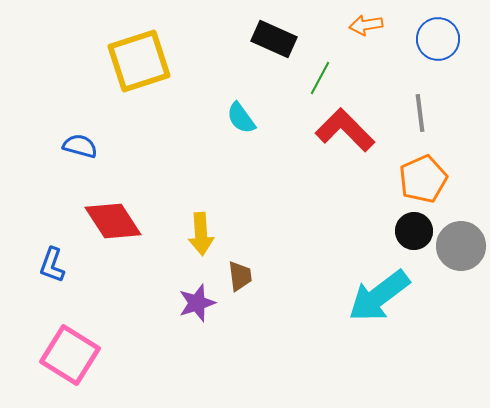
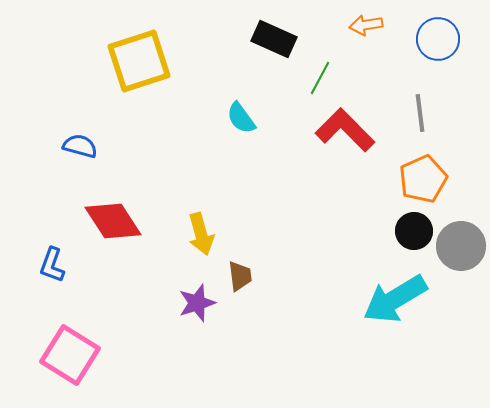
yellow arrow: rotated 12 degrees counterclockwise
cyan arrow: moved 16 px right, 3 px down; rotated 6 degrees clockwise
